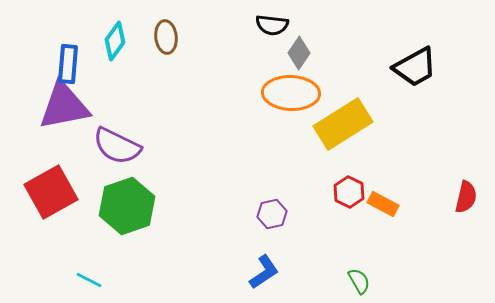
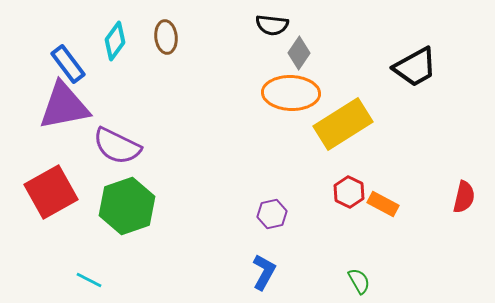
blue rectangle: rotated 42 degrees counterclockwise
red semicircle: moved 2 px left
blue L-shape: rotated 27 degrees counterclockwise
